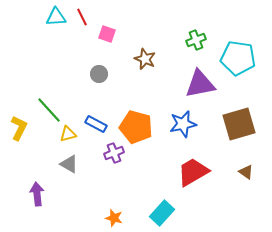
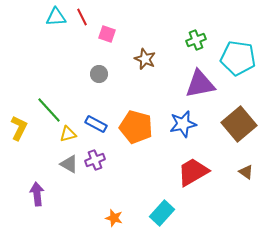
brown square: rotated 24 degrees counterclockwise
purple cross: moved 19 px left, 7 px down
